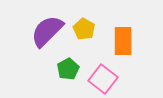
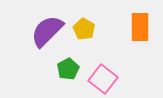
orange rectangle: moved 17 px right, 14 px up
